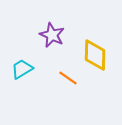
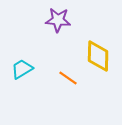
purple star: moved 6 px right, 15 px up; rotated 20 degrees counterclockwise
yellow diamond: moved 3 px right, 1 px down
